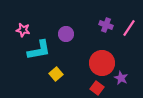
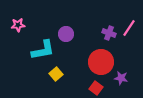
purple cross: moved 3 px right, 8 px down
pink star: moved 5 px left, 5 px up; rotated 16 degrees counterclockwise
cyan L-shape: moved 4 px right
red circle: moved 1 px left, 1 px up
purple star: rotated 16 degrees counterclockwise
red square: moved 1 px left
